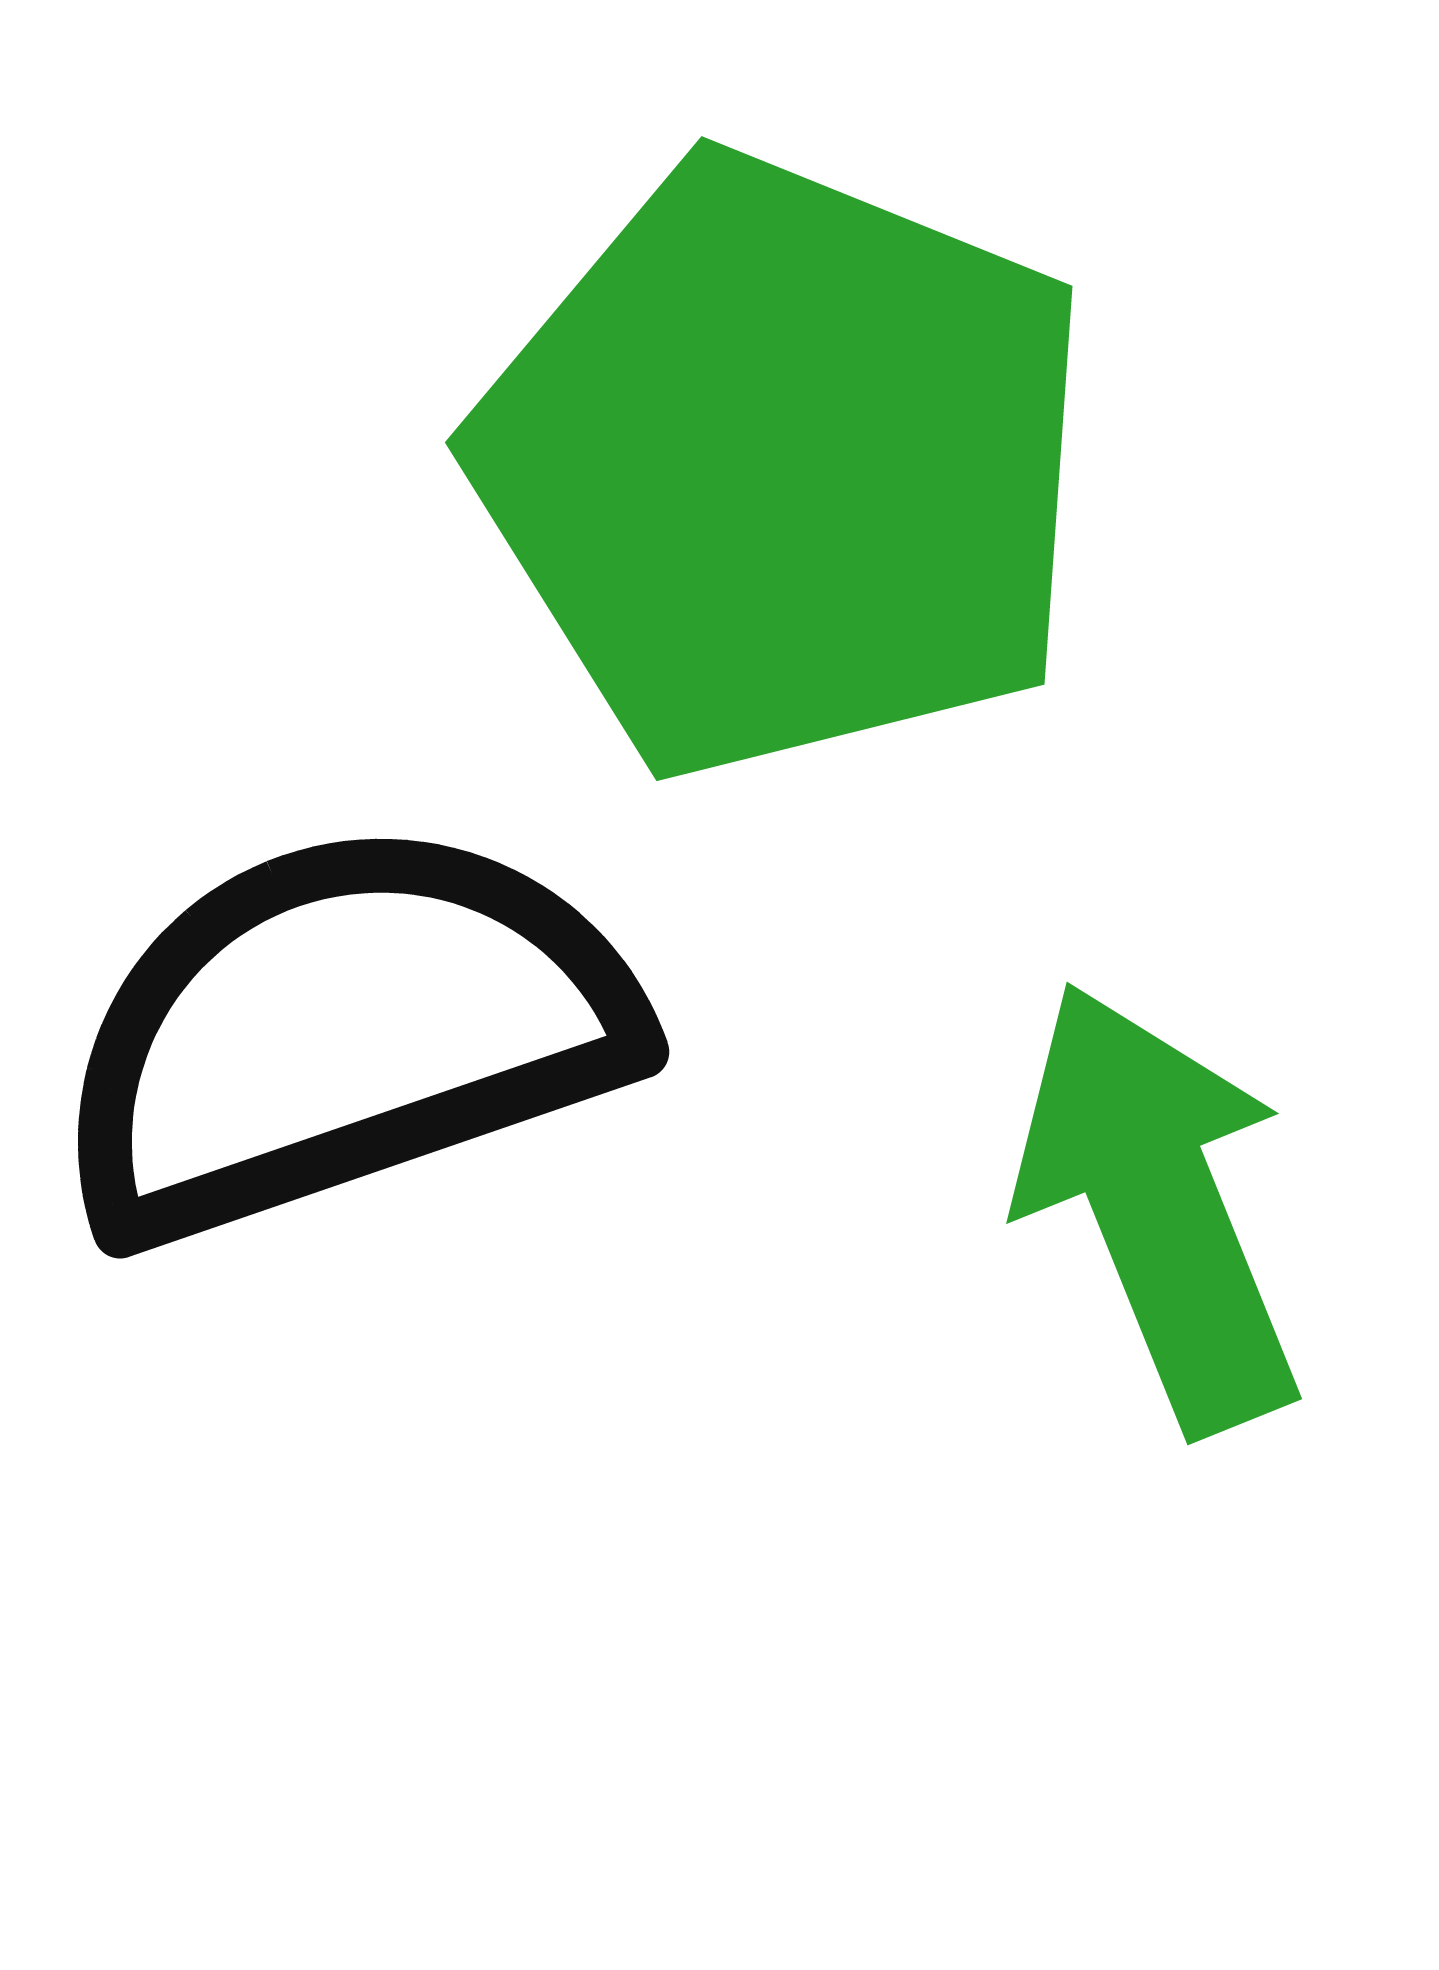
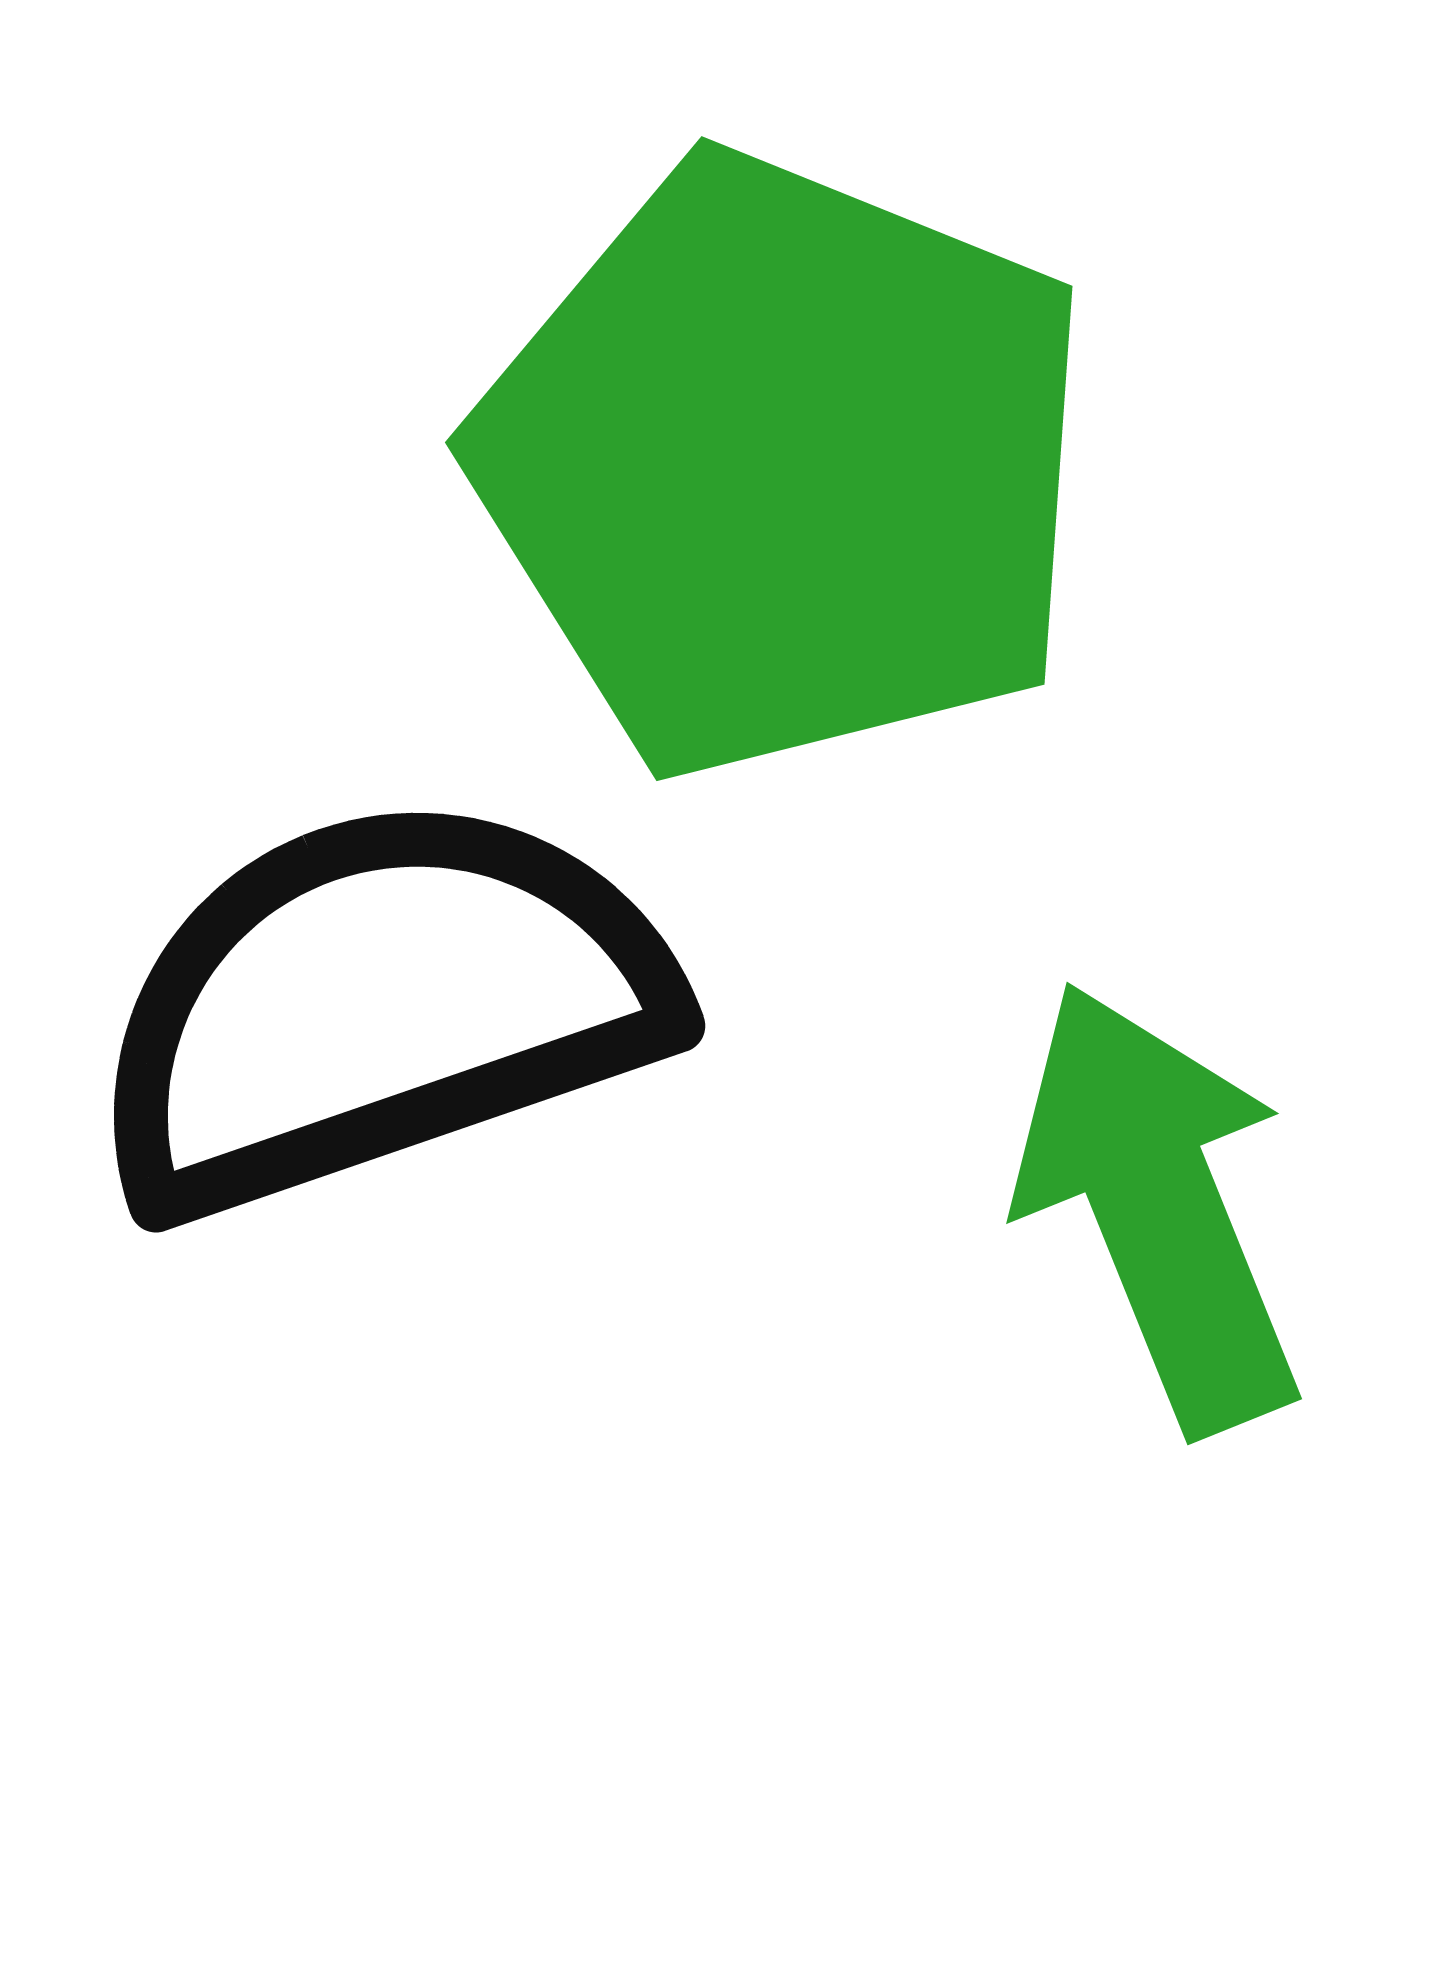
black semicircle: moved 36 px right, 26 px up
